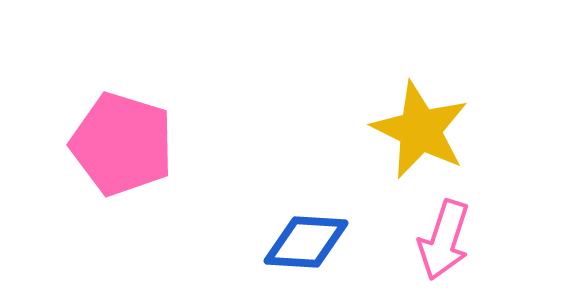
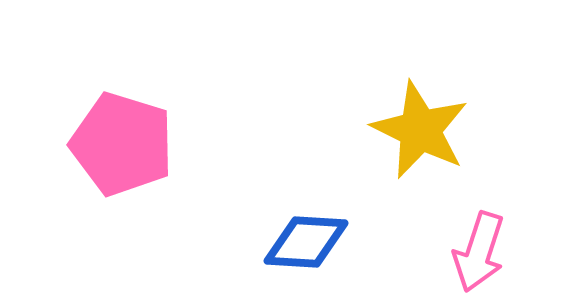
pink arrow: moved 35 px right, 12 px down
